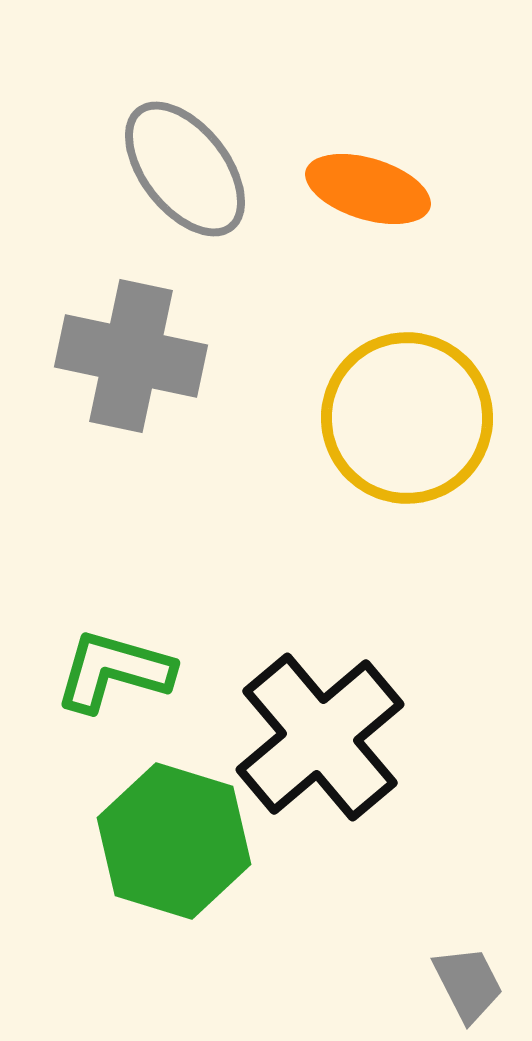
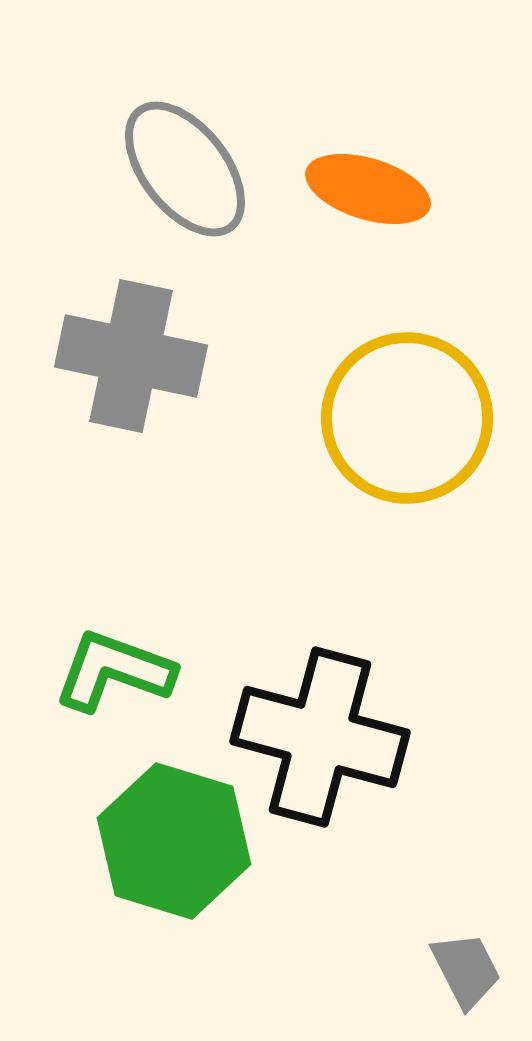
green L-shape: rotated 4 degrees clockwise
black cross: rotated 35 degrees counterclockwise
gray trapezoid: moved 2 px left, 14 px up
